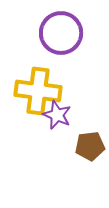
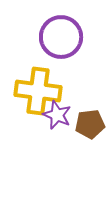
purple circle: moved 4 px down
brown pentagon: moved 22 px up
